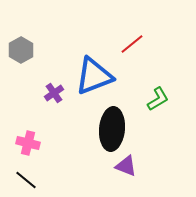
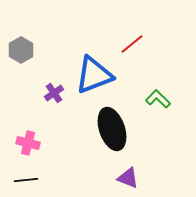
blue triangle: moved 1 px up
green L-shape: rotated 105 degrees counterclockwise
black ellipse: rotated 24 degrees counterclockwise
purple triangle: moved 2 px right, 12 px down
black line: rotated 45 degrees counterclockwise
